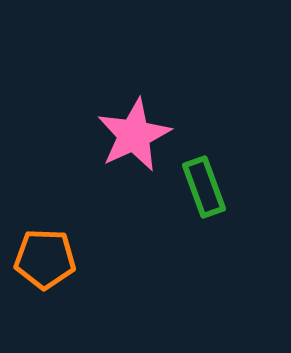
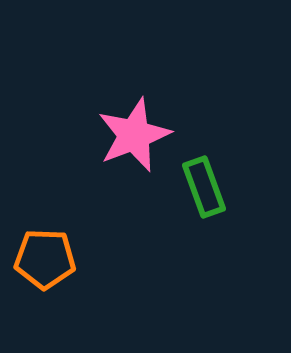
pink star: rotated 4 degrees clockwise
